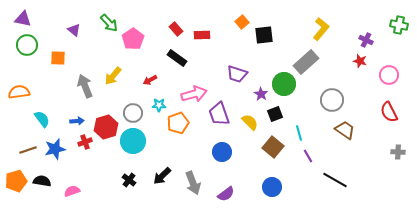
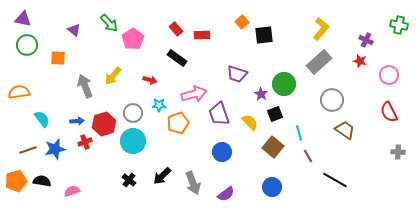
gray rectangle at (306, 62): moved 13 px right
red arrow at (150, 80): rotated 136 degrees counterclockwise
red hexagon at (106, 127): moved 2 px left, 3 px up
